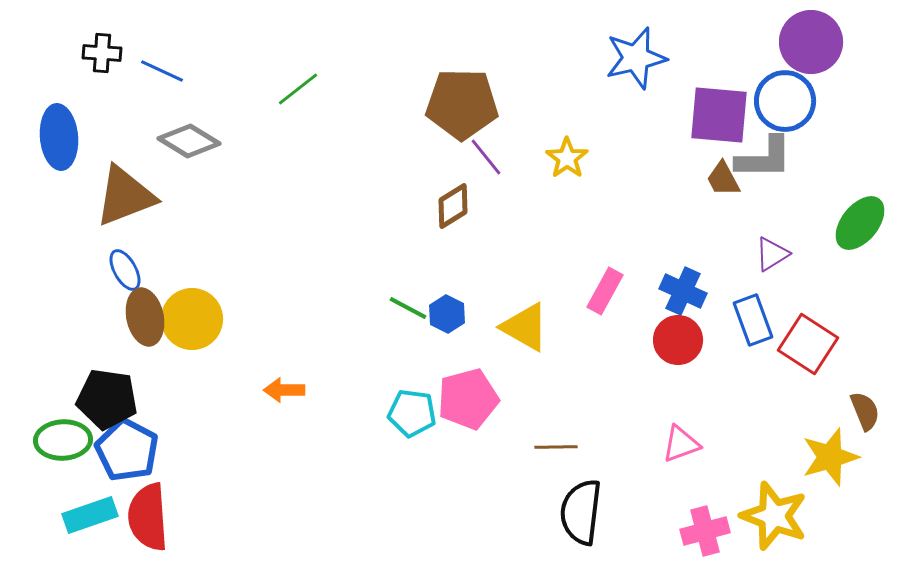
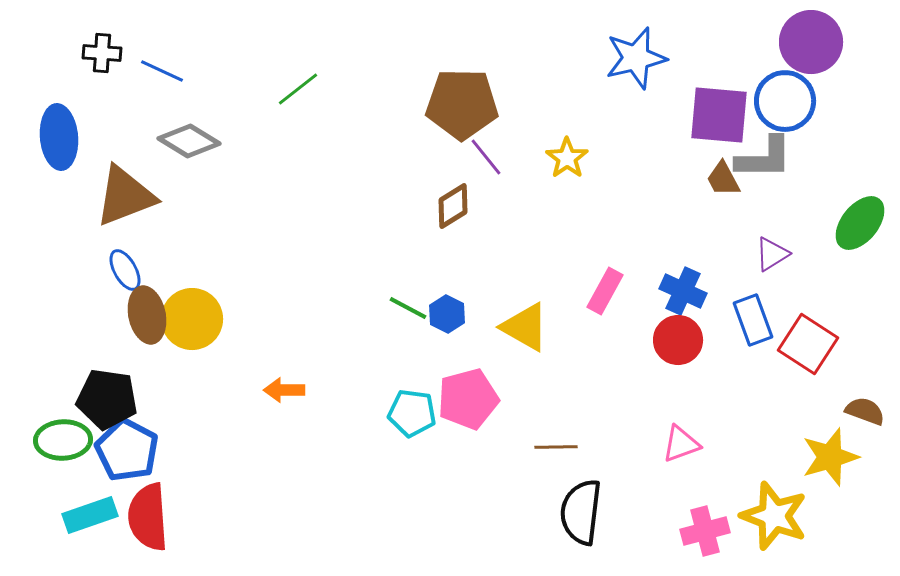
brown ellipse at (145, 317): moved 2 px right, 2 px up
brown semicircle at (865, 411): rotated 48 degrees counterclockwise
